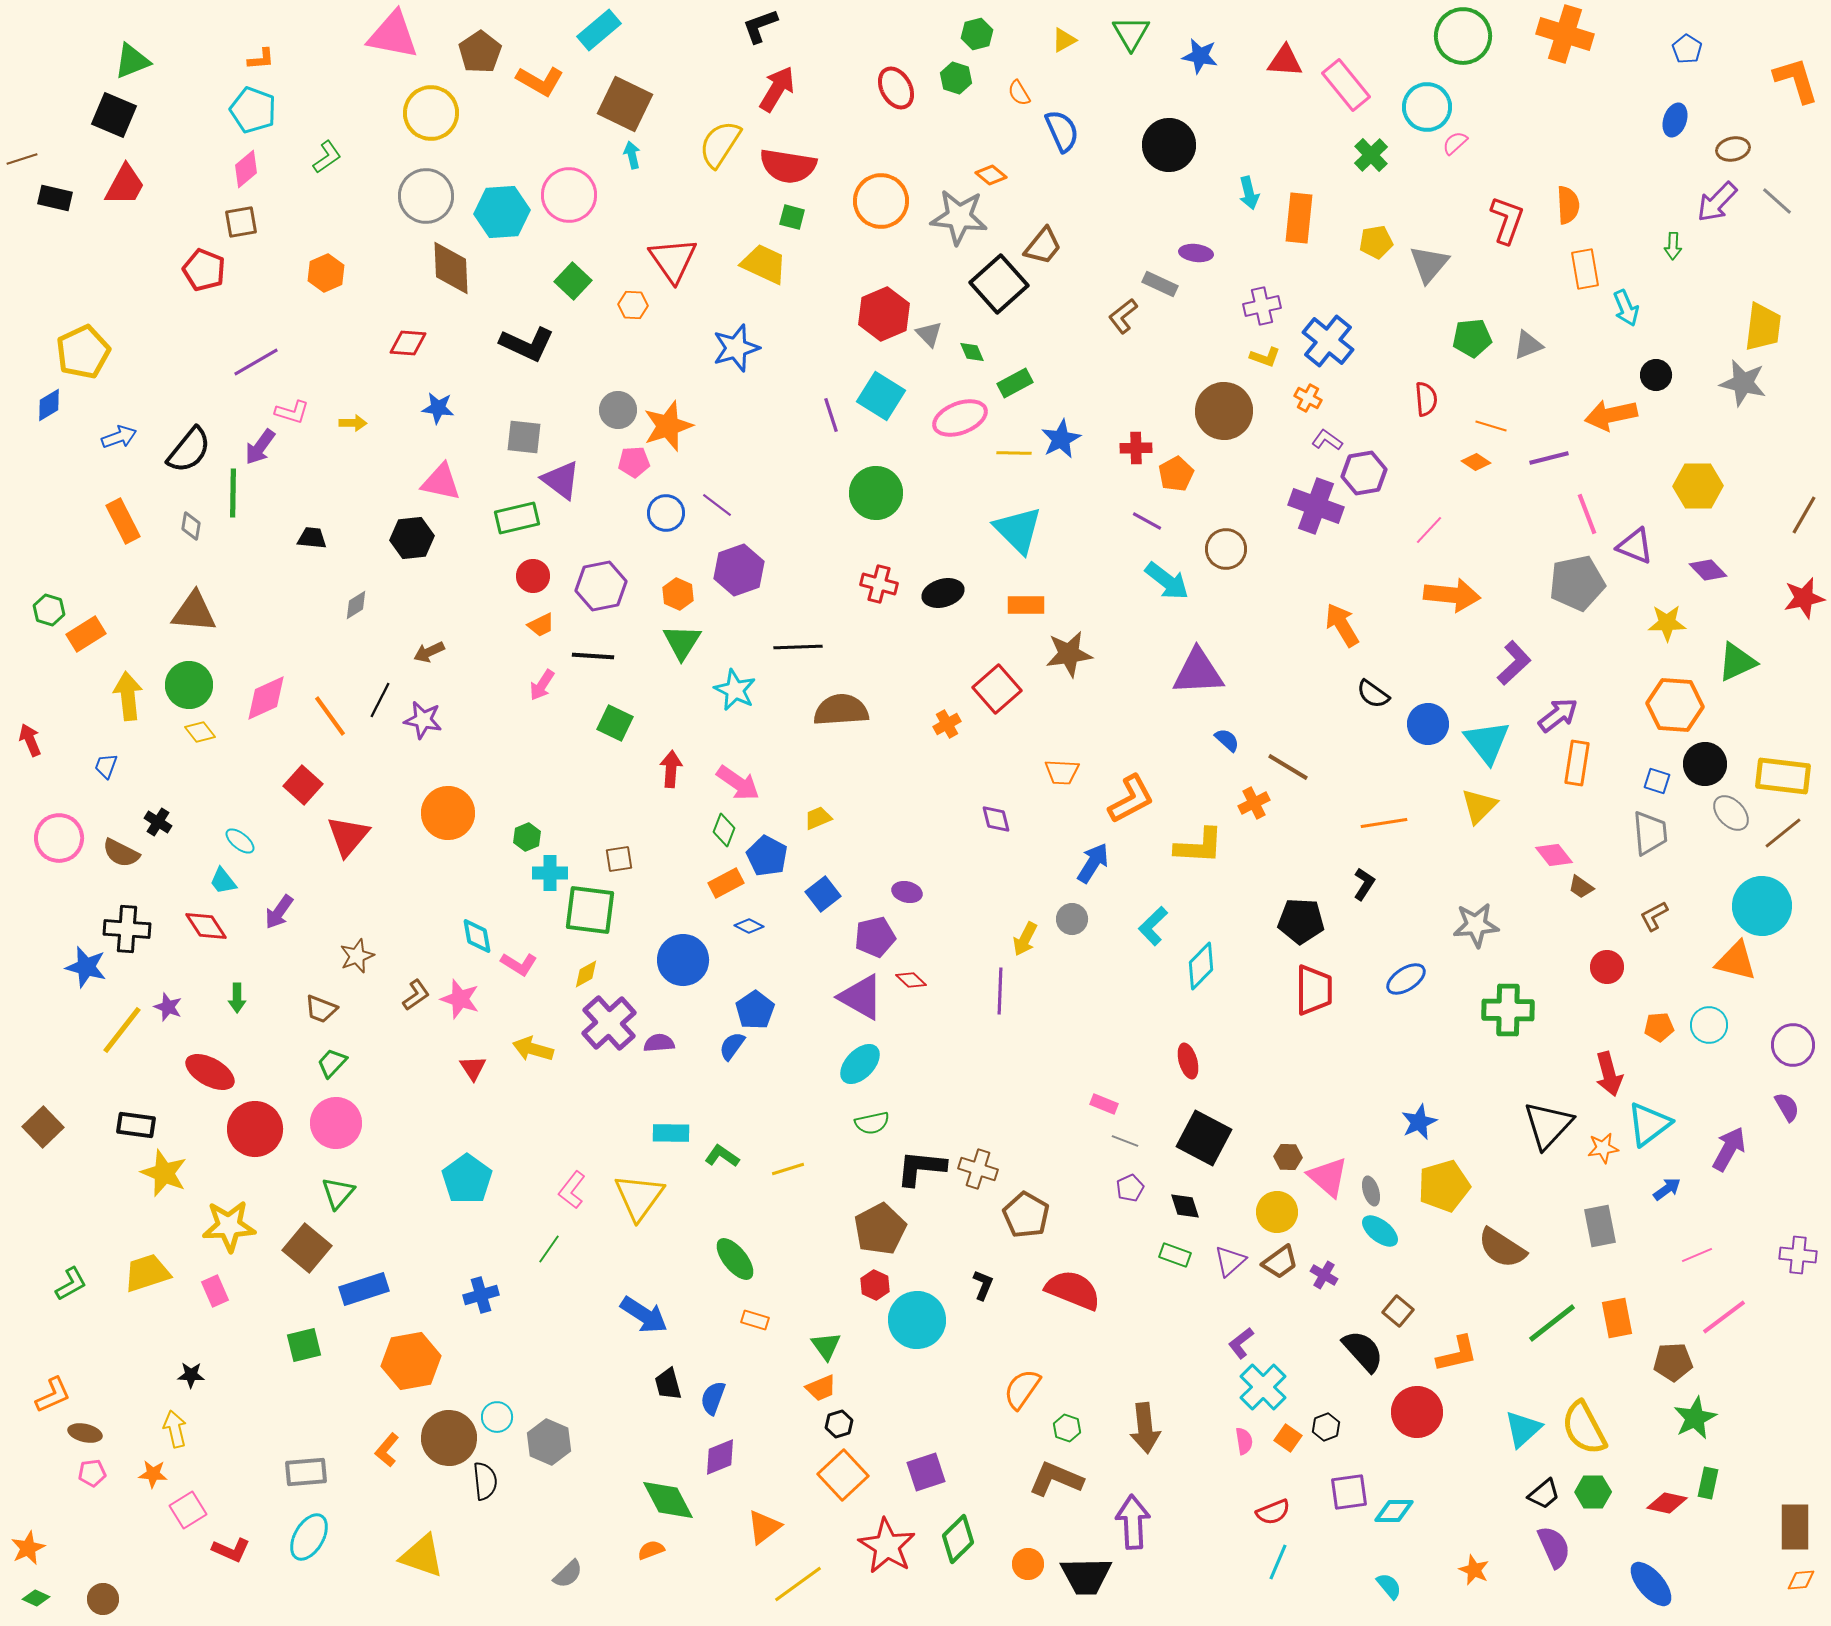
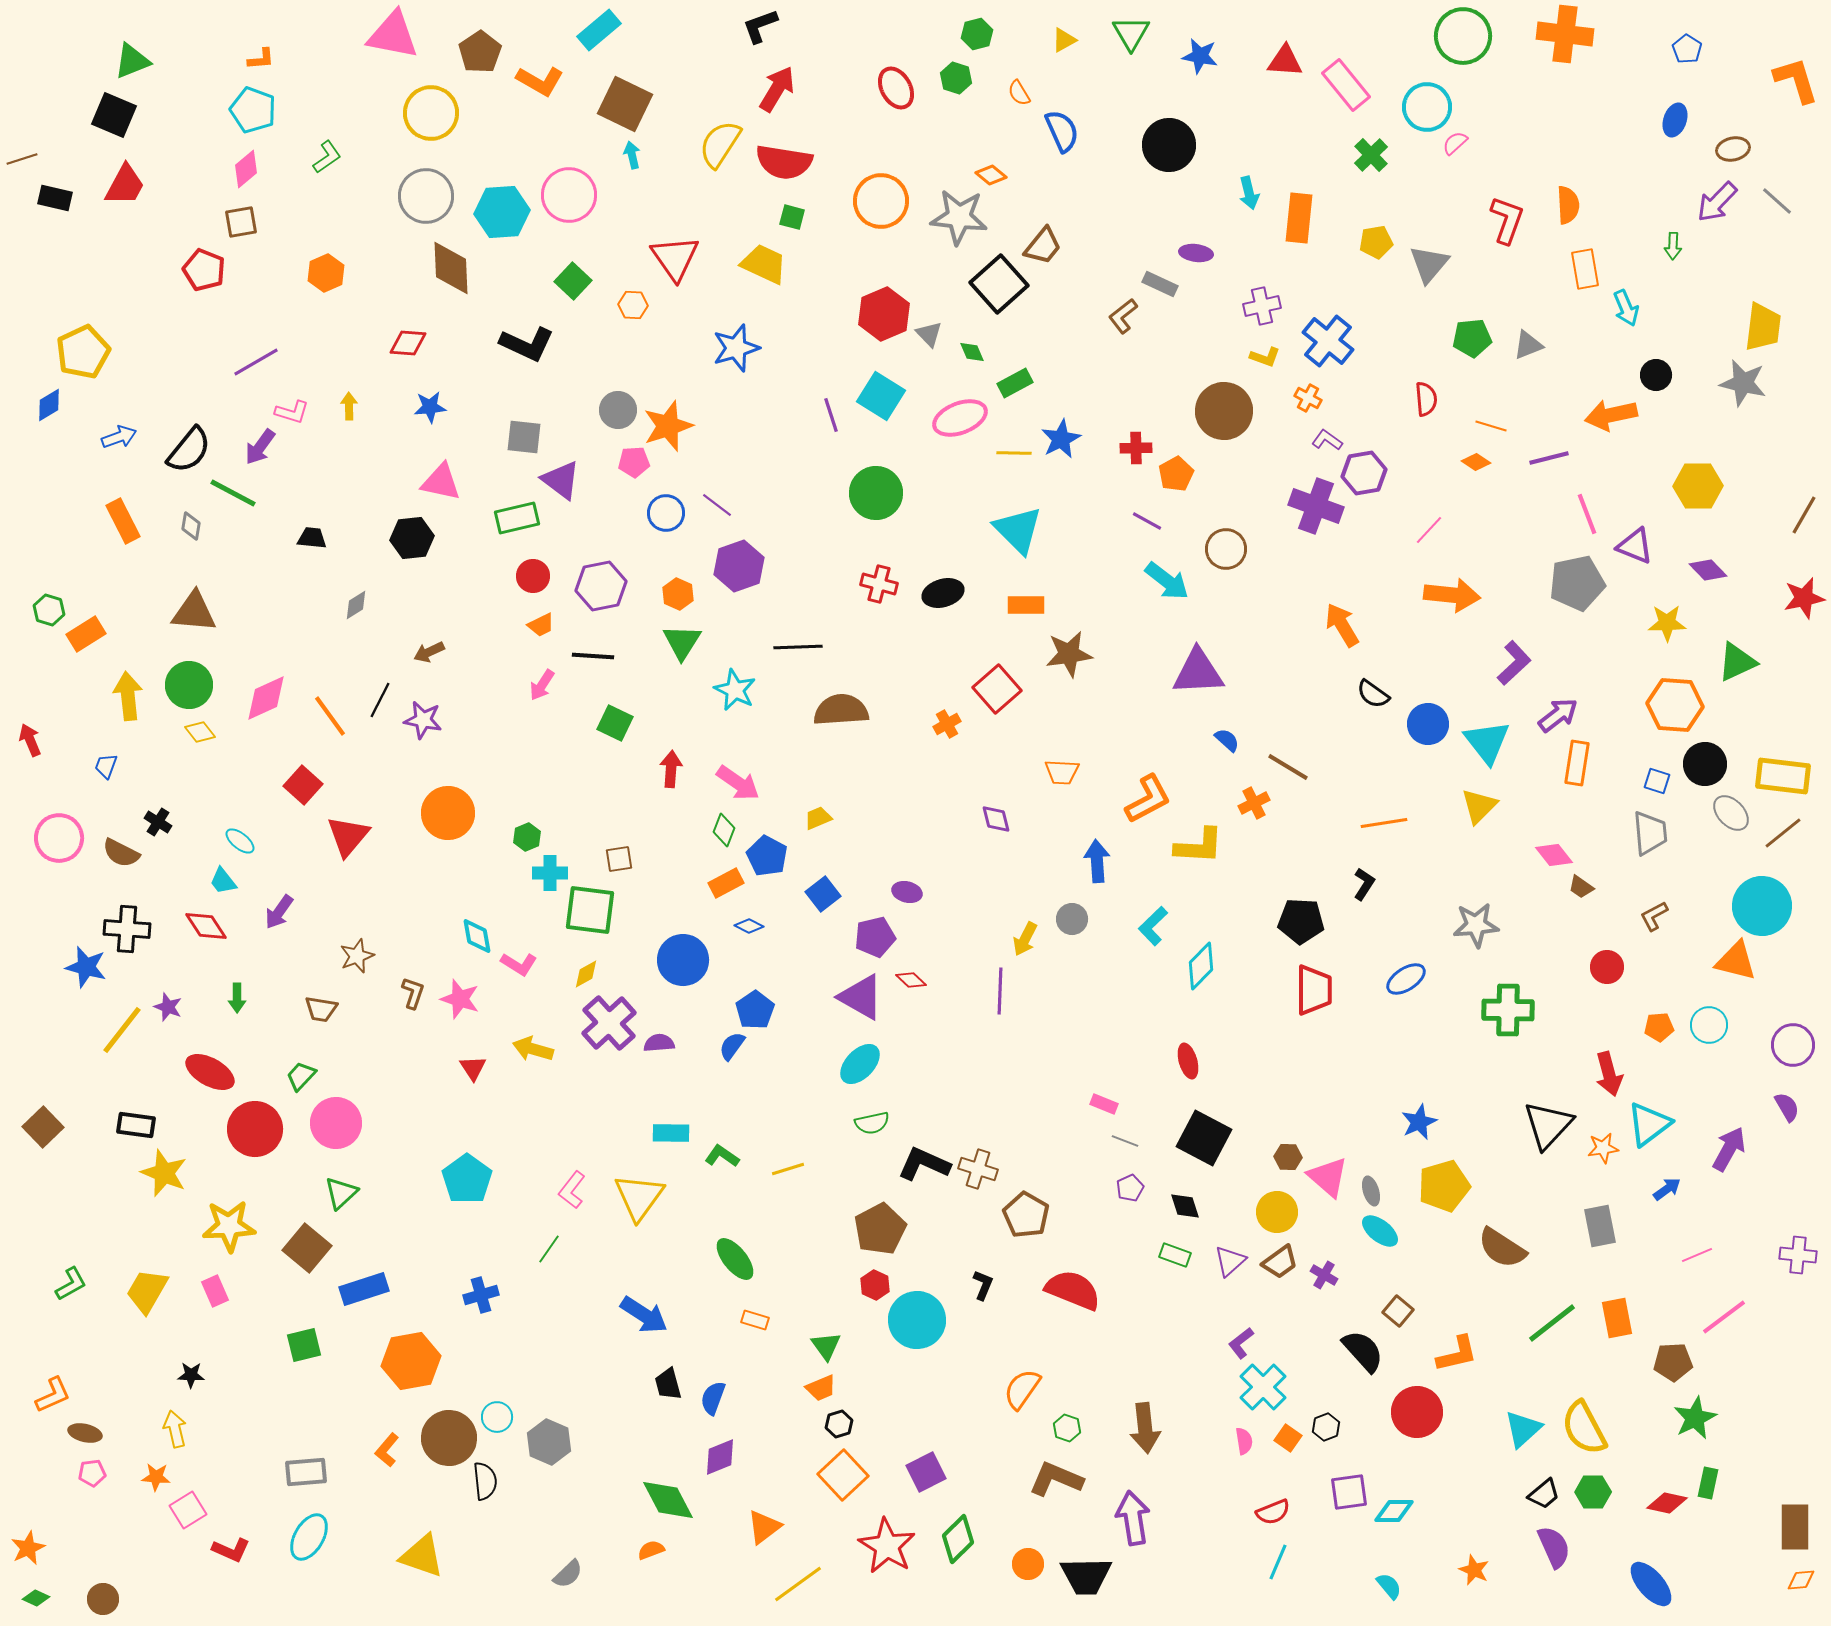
orange cross at (1565, 34): rotated 10 degrees counterclockwise
red semicircle at (788, 166): moved 4 px left, 4 px up
red triangle at (673, 260): moved 2 px right, 2 px up
blue star at (438, 408): moved 8 px left, 1 px up; rotated 12 degrees counterclockwise
yellow arrow at (353, 423): moved 4 px left, 17 px up; rotated 92 degrees counterclockwise
green line at (233, 493): rotated 63 degrees counterclockwise
purple hexagon at (739, 570): moved 4 px up
orange L-shape at (1131, 799): moved 17 px right
blue arrow at (1093, 863): moved 4 px right, 2 px up; rotated 36 degrees counterclockwise
brown L-shape at (416, 995): moved 3 px left, 2 px up; rotated 36 degrees counterclockwise
brown trapezoid at (321, 1009): rotated 12 degrees counterclockwise
green trapezoid at (332, 1063): moved 31 px left, 13 px down
black L-shape at (921, 1168): moved 3 px right, 4 px up; rotated 18 degrees clockwise
green triangle at (338, 1193): moved 3 px right; rotated 6 degrees clockwise
yellow trapezoid at (147, 1273): moved 18 px down; rotated 42 degrees counterclockwise
purple square at (926, 1472): rotated 9 degrees counterclockwise
orange star at (153, 1474): moved 3 px right, 3 px down
purple arrow at (1133, 1522): moved 4 px up; rotated 6 degrees counterclockwise
